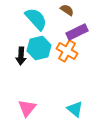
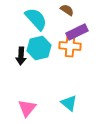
orange cross: moved 3 px right, 5 px up; rotated 25 degrees counterclockwise
cyan triangle: moved 6 px left, 6 px up
